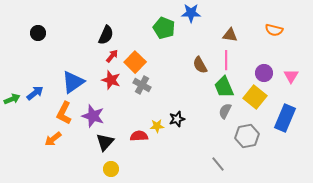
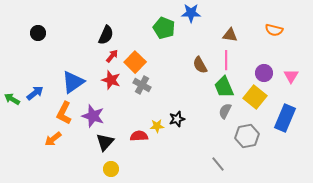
green arrow: rotated 126 degrees counterclockwise
